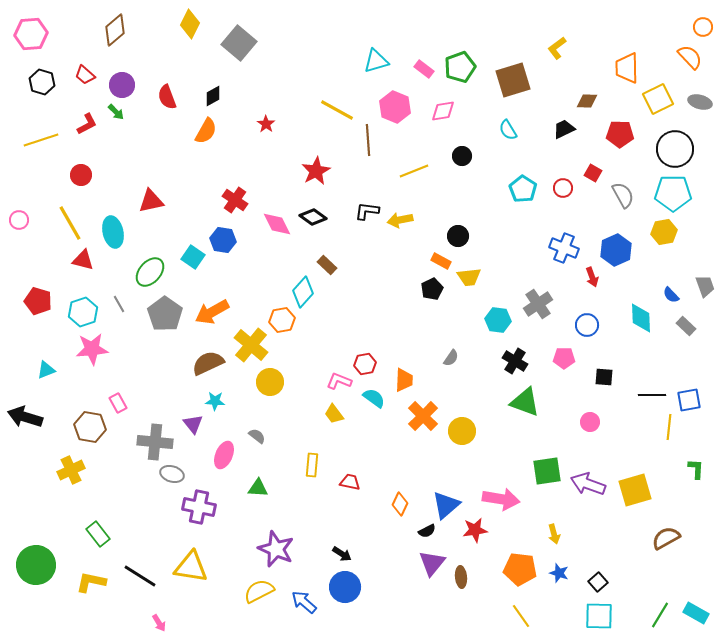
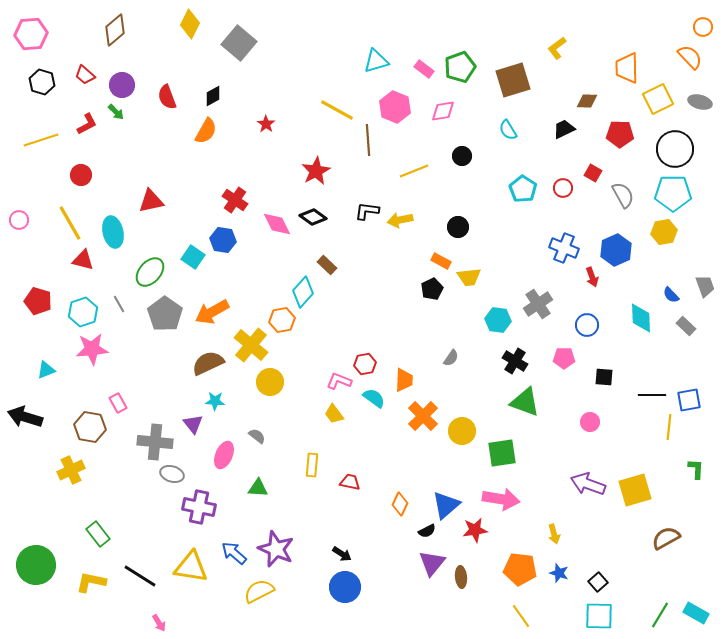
black circle at (458, 236): moved 9 px up
green square at (547, 471): moved 45 px left, 18 px up
blue arrow at (304, 602): moved 70 px left, 49 px up
